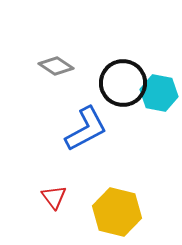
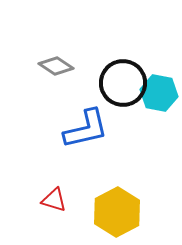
blue L-shape: rotated 15 degrees clockwise
red triangle: moved 3 px down; rotated 36 degrees counterclockwise
yellow hexagon: rotated 18 degrees clockwise
